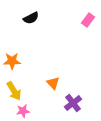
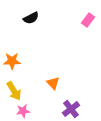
purple cross: moved 2 px left, 6 px down
